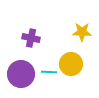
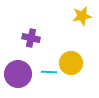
yellow star: moved 16 px up; rotated 12 degrees counterclockwise
yellow circle: moved 1 px up
purple circle: moved 3 px left
